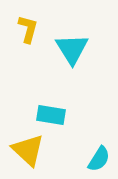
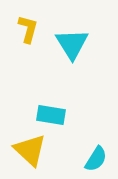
cyan triangle: moved 5 px up
yellow triangle: moved 2 px right
cyan semicircle: moved 3 px left
